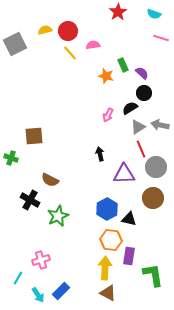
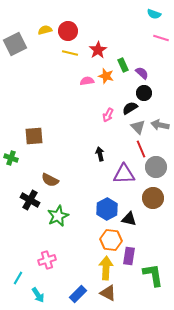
red star: moved 20 px left, 38 px down
pink semicircle: moved 6 px left, 36 px down
yellow line: rotated 35 degrees counterclockwise
gray triangle: rotated 42 degrees counterclockwise
pink cross: moved 6 px right
yellow arrow: moved 1 px right
blue rectangle: moved 17 px right, 3 px down
